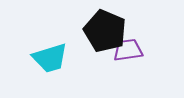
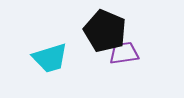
purple trapezoid: moved 4 px left, 3 px down
